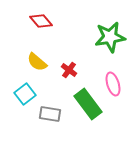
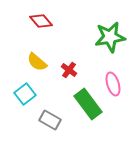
gray rectangle: moved 6 px down; rotated 20 degrees clockwise
